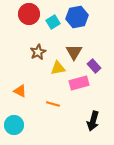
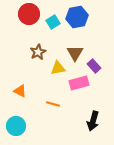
brown triangle: moved 1 px right, 1 px down
cyan circle: moved 2 px right, 1 px down
